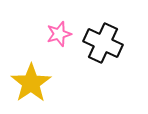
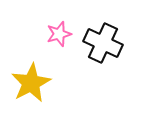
yellow star: rotated 6 degrees clockwise
